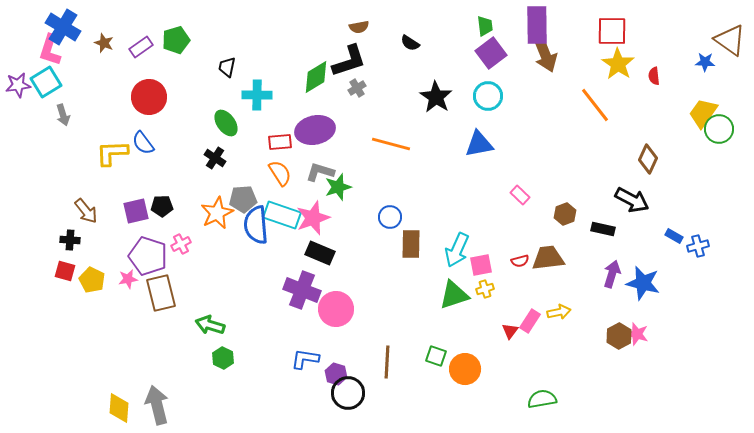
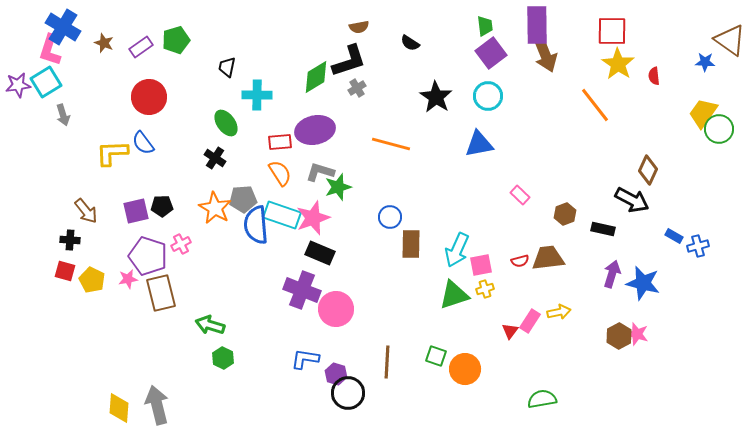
brown diamond at (648, 159): moved 11 px down
orange star at (217, 213): moved 2 px left, 5 px up; rotated 16 degrees counterclockwise
